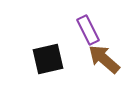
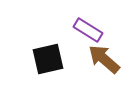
purple rectangle: rotated 32 degrees counterclockwise
